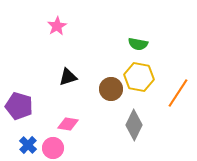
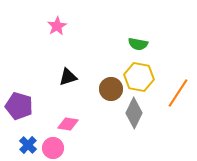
gray diamond: moved 12 px up
